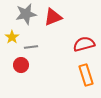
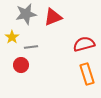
orange rectangle: moved 1 px right, 1 px up
